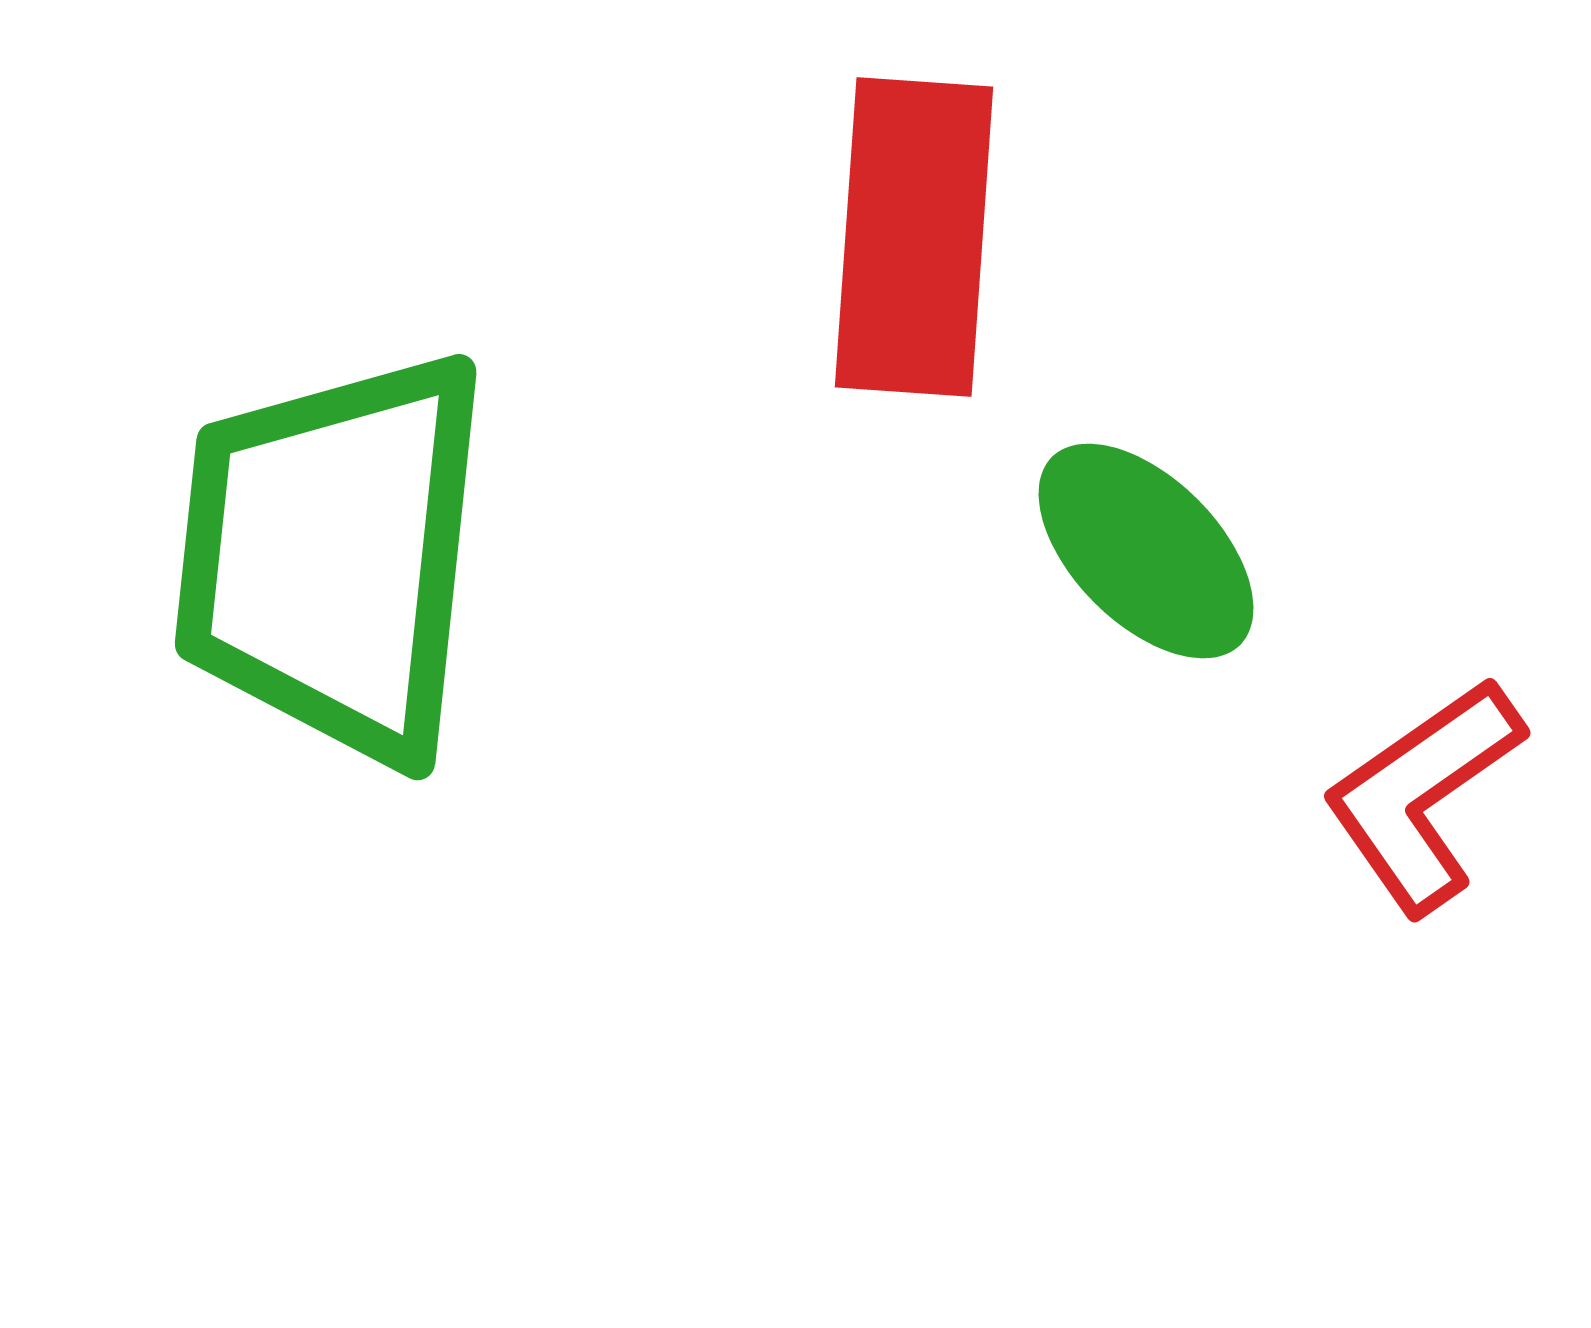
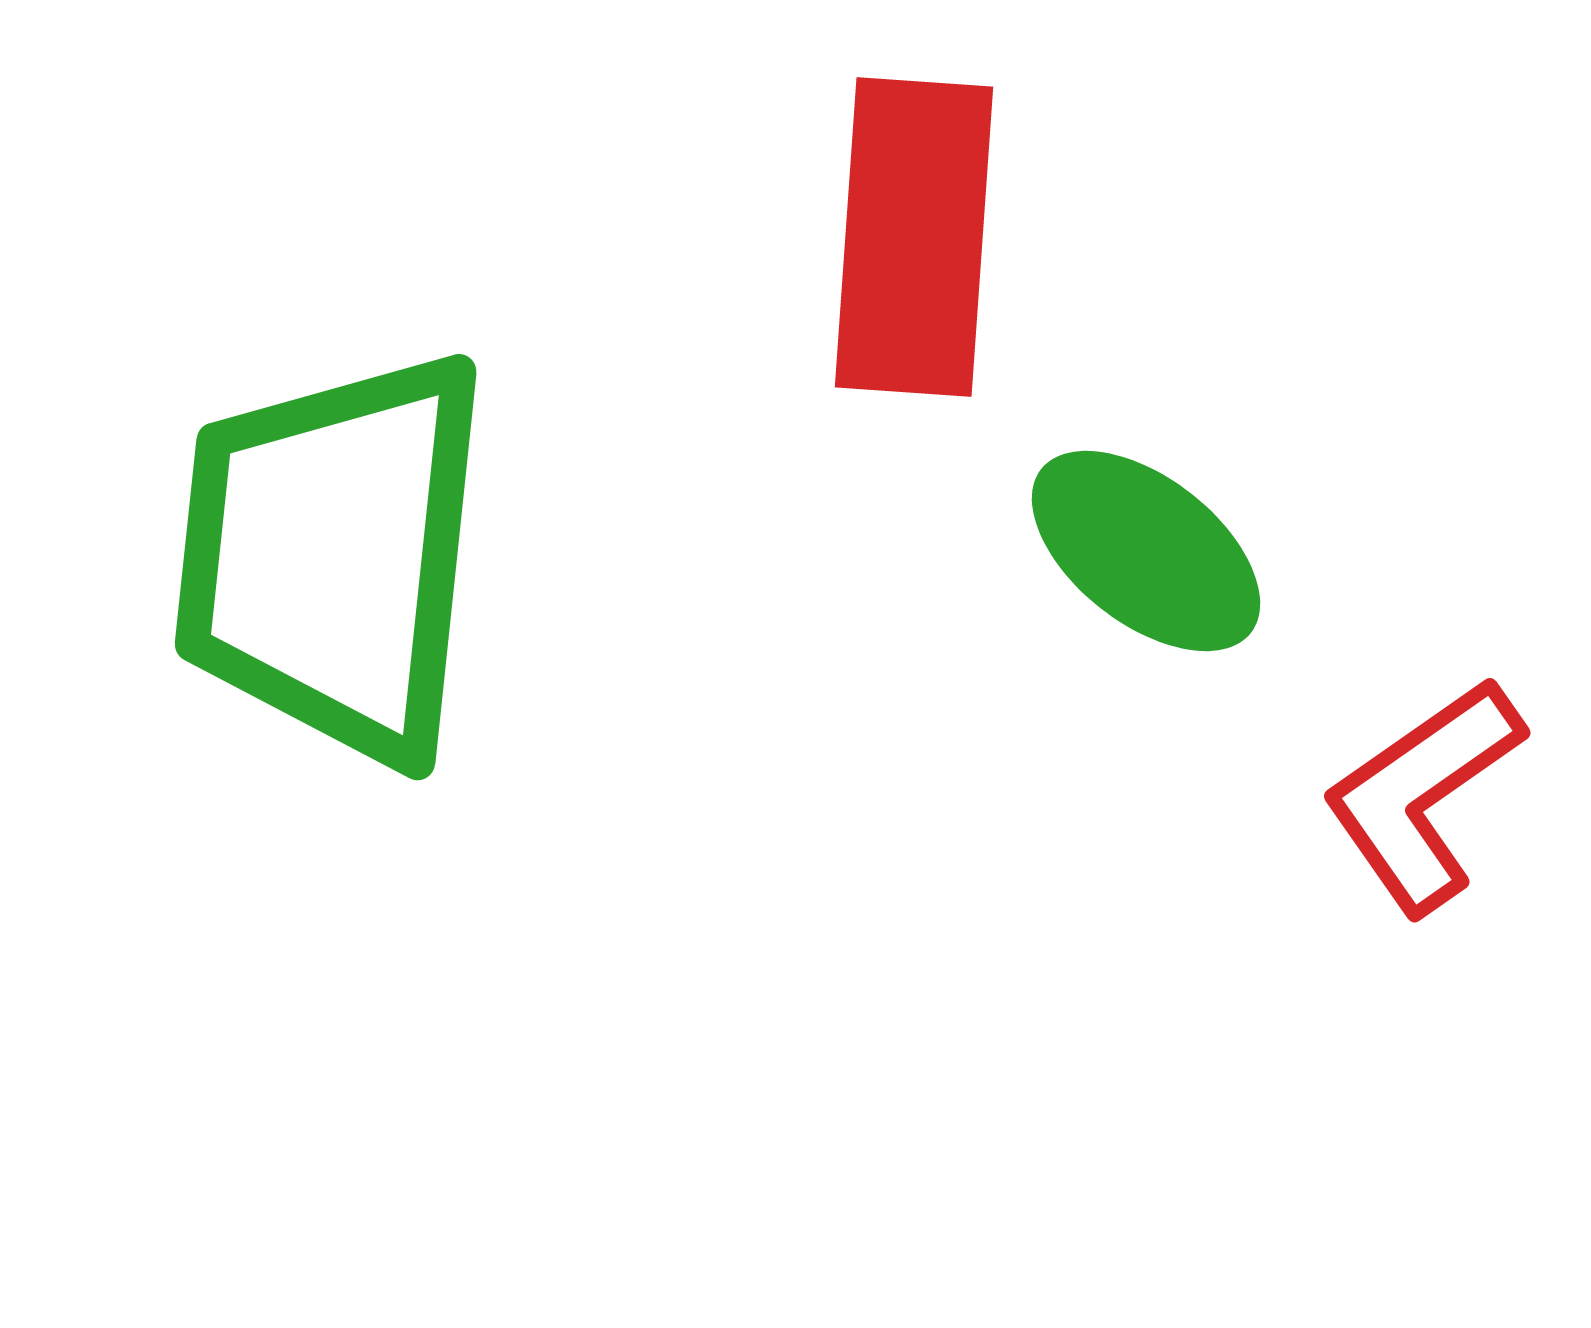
green ellipse: rotated 7 degrees counterclockwise
